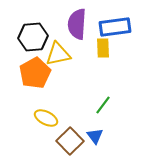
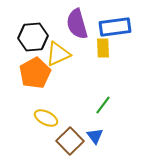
purple semicircle: rotated 20 degrees counterclockwise
yellow triangle: rotated 12 degrees counterclockwise
